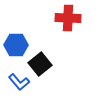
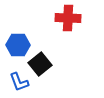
blue hexagon: moved 2 px right
blue L-shape: rotated 20 degrees clockwise
